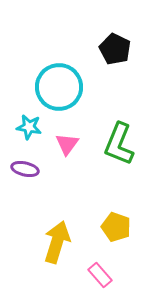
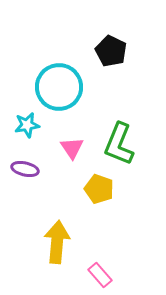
black pentagon: moved 4 px left, 2 px down
cyan star: moved 2 px left, 2 px up; rotated 20 degrees counterclockwise
pink triangle: moved 5 px right, 4 px down; rotated 10 degrees counterclockwise
yellow pentagon: moved 17 px left, 38 px up
yellow arrow: rotated 12 degrees counterclockwise
